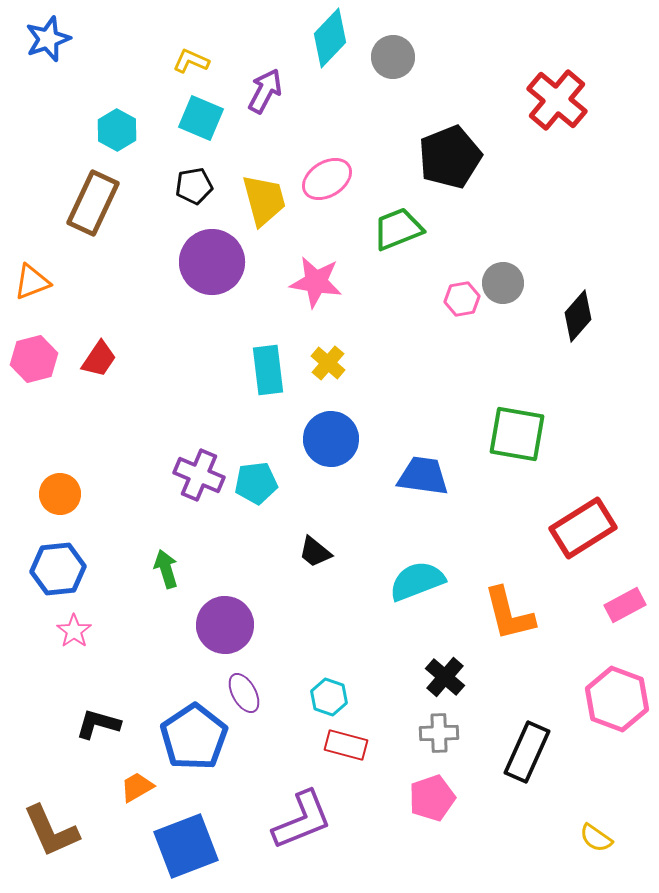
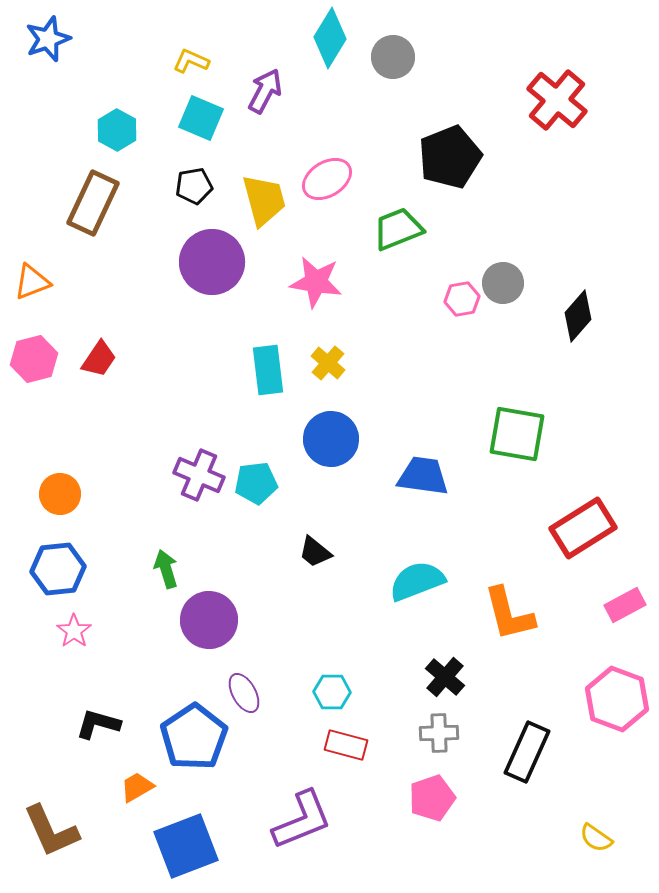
cyan diamond at (330, 38): rotated 12 degrees counterclockwise
purple circle at (225, 625): moved 16 px left, 5 px up
cyan hexagon at (329, 697): moved 3 px right, 5 px up; rotated 18 degrees counterclockwise
